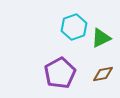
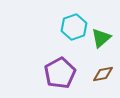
green triangle: rotated 15 degrees counterclockwise
